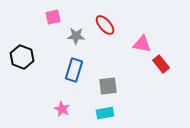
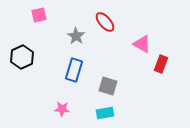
pink square: moved 14 px left, 2 px up
red ellipse: moved 3 px up
gray star: rotated 30 degrees clockwise
pink triangle: rotated 18 degrees clockwise
black hexagon: rotated 15 degrees clockwise
red rectangle: rotated 60 degrees clockwise
gray square: rotated 24 degrees clockwise
pink star: rotated 21 degrees counterclockwise
